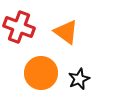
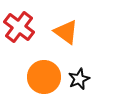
red cross: rotated 16 degrees clockwise
orange circle: moved 3 px right, 4 px down
